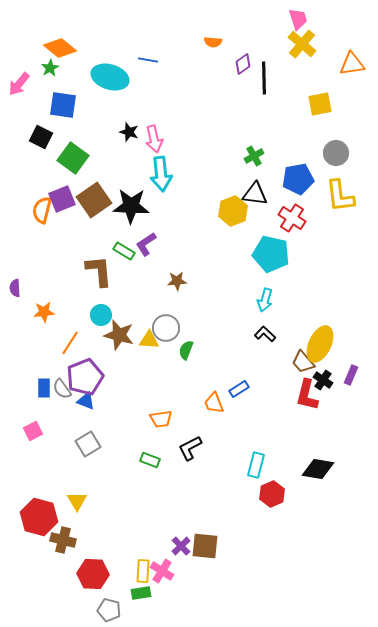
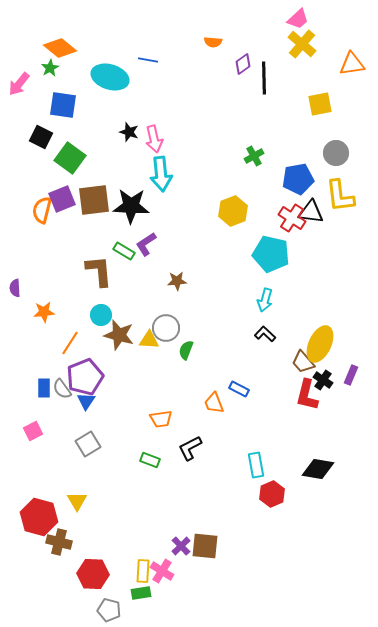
pink trapezoid at (298, 19): rotated 65 degrees clockwise
green square at (73, 158): moved 3 px left
black triangle at (255, 194): moved 56 px right, 18 px down
brown square at (94, 200): rotated 28 degrees clockwise
blue rectangle at (239, 389): rotated 60 degrees clockwise
blue triangle at (86, 401): rotated 42 degrees clockwise
cyan rectangle at (256, 465): rotated 25 degrees counterclockwise
brown cross at (63, 540): moved 4 px left, 2 px down
